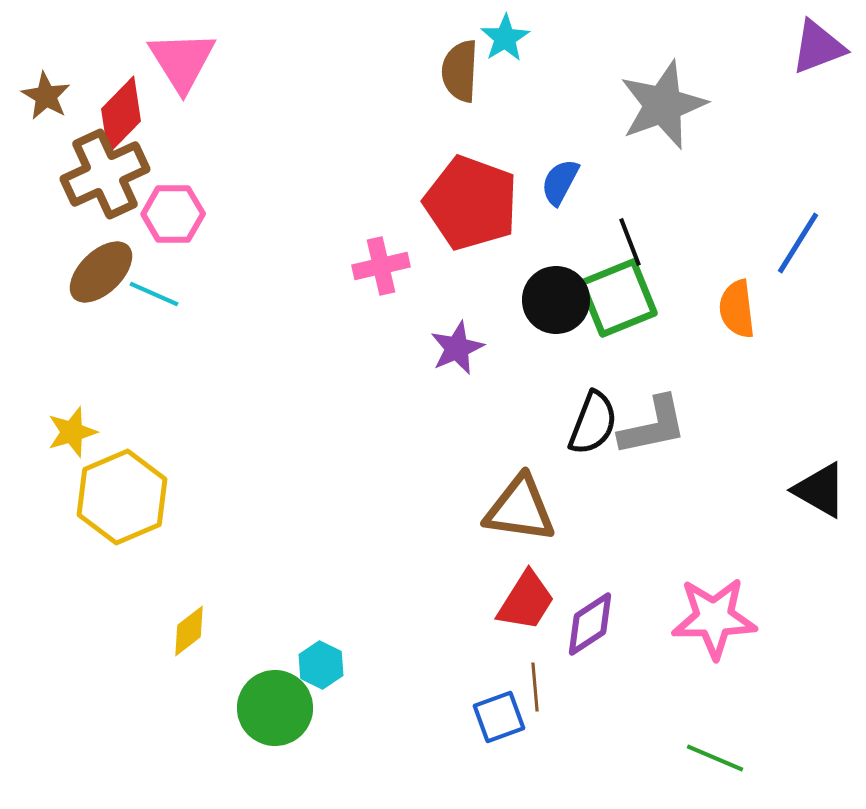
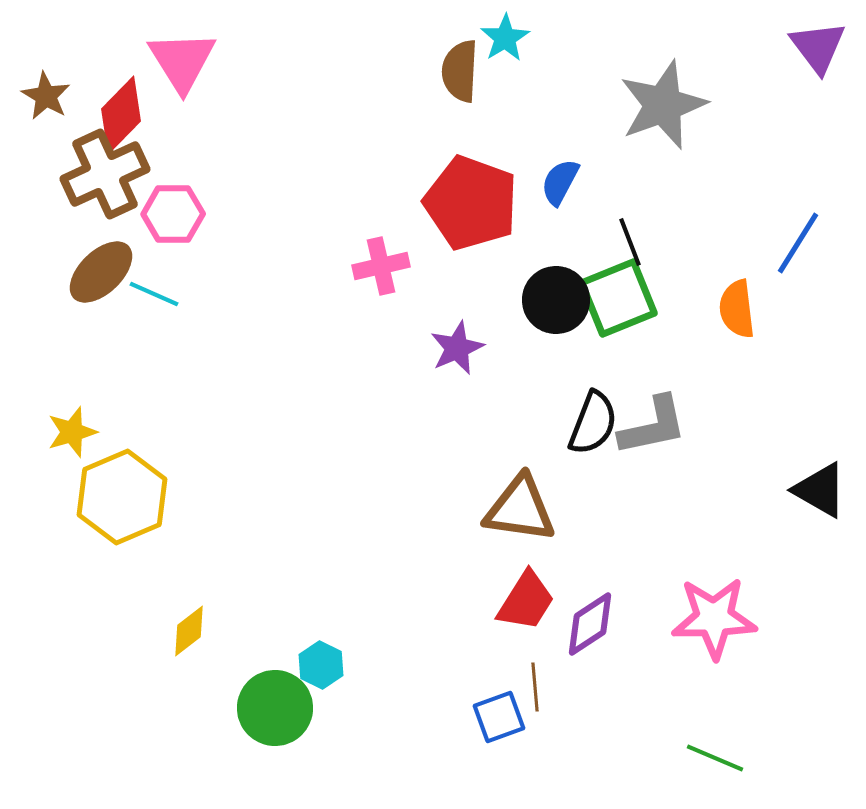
purple triangle: rotated 46 degrees counterclockwise
